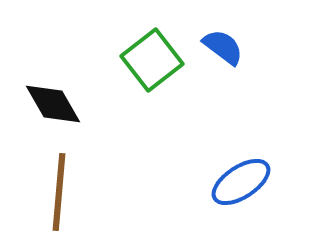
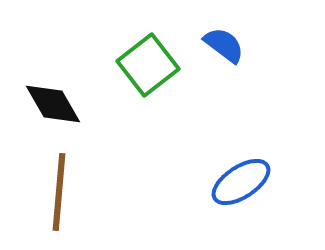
blue semicircle: moved 1 px right, 2 px up
green square: moved 4 px left, 5 px down
